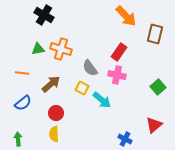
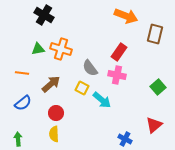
orange arrow: rotated 25 degrees counterclockwise
